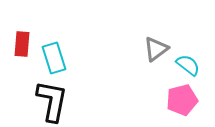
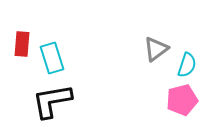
cyan rectangle: moved 2 px left
cyan semicircle: moved 1 px left; rotated 70 degrees clockwise
black L-shape: rotated 111 degrees counterclockwise
